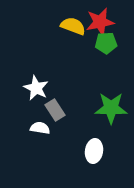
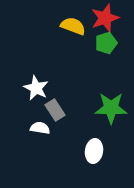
red star: moved 5 px right, 4 px up; rotated 8 degrees counterclockwise
green pentagon: rotated 15 degrees counterclockwise
